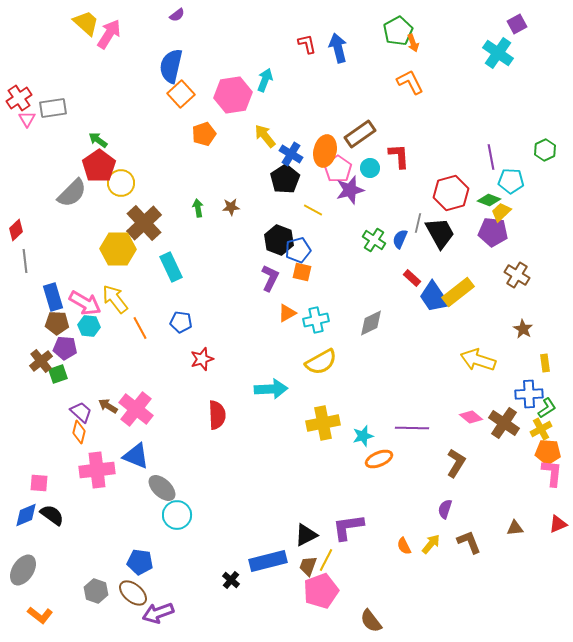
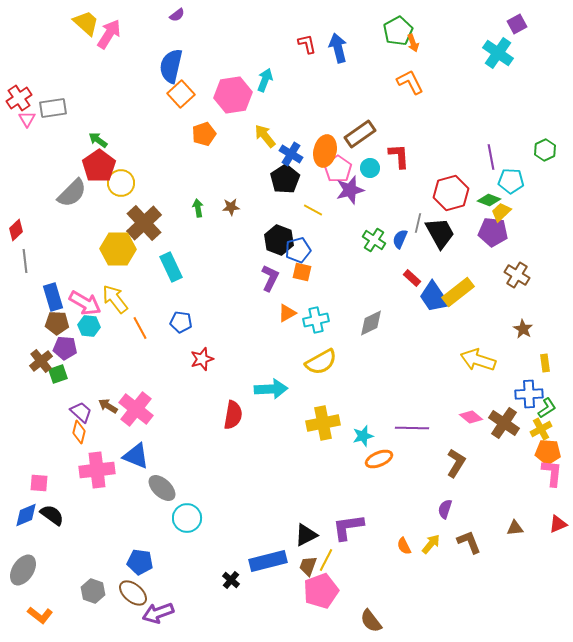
red semicircle at (217, 415): moved 16 px right; rotated 12 degrees clockwise
cyan circle at (177, 515): moved 10 px right, 3 px down
gray hexagon at (96, 591): moved 3 px left
